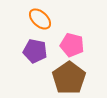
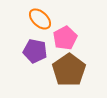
pink pentagon: moved 7 px left, 7 px up; rotated 30 degrees clockwise
brown pentagon: moved 8 px up
